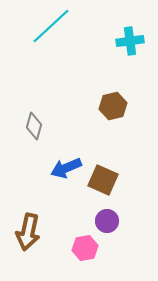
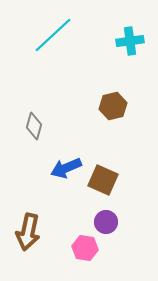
cyan line: moved 2 px right, 9 px down
purple circle: moved 1 px left, 1 px down
pink hexagon: rotated 20 degrees clockwise
